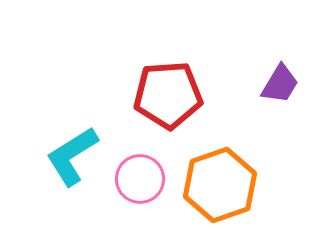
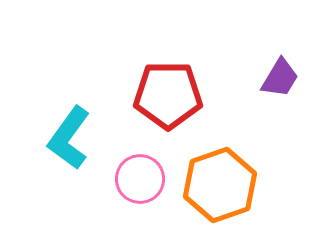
purple trapezoid: moved 6 px up
red pentagon: rotated 4 degrees clockwise
cyan L-shape: moved 3 px left, 18 px up; rotated 22 degrees counterclockwise
